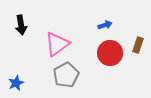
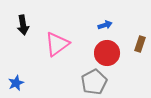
black arrow: moved 2 px right
brown rectangle: moved 2 px right, 1 px up
red circle: moved 3 px left
gray pentagon: moved 28 px right, 7 px down
